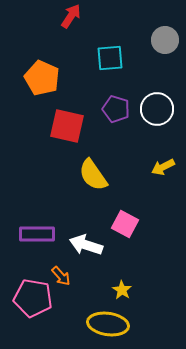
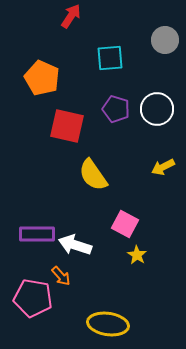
white arrow: moved 11 px left
yellow star: moved 15 px right, 35 px up
